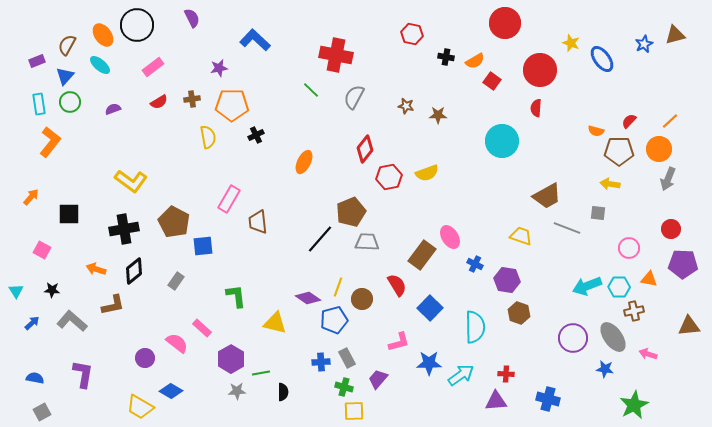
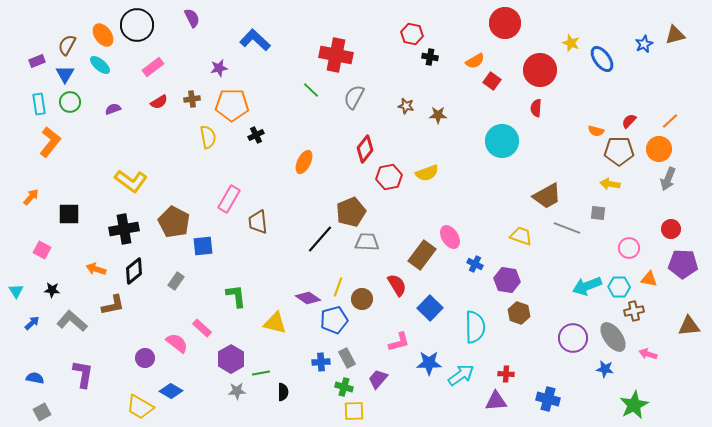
black cross at (446, 57): moved 16 px left
blue triangle at (65, 76): moved 2 px up; rotated 12 degrees counterclockwise
